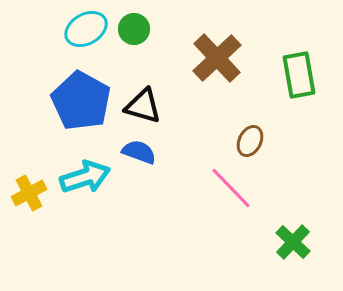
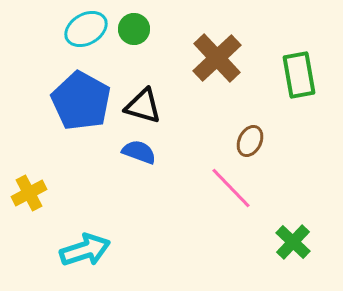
cyan arrow: moved 73 px down
